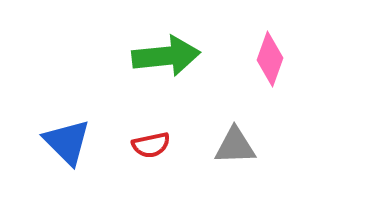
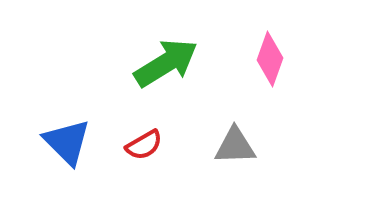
green arrow: moved 7 px down; rotated 26 degrees counterclockwise
red semicircle: moved 7 px left; rotated 18 degrees counterclockwise
